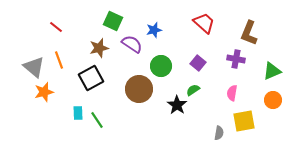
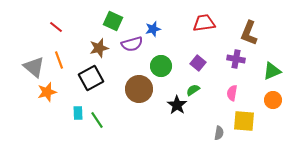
red trapezoid: rotated 50 degrees counterclockwise
blue star: moved 1 px left, 1 px up
purple semicircle: rotated 130 degrees clockwise
orange star: moved 3 px right
yellow square: rotated 15 degrees clockwise
